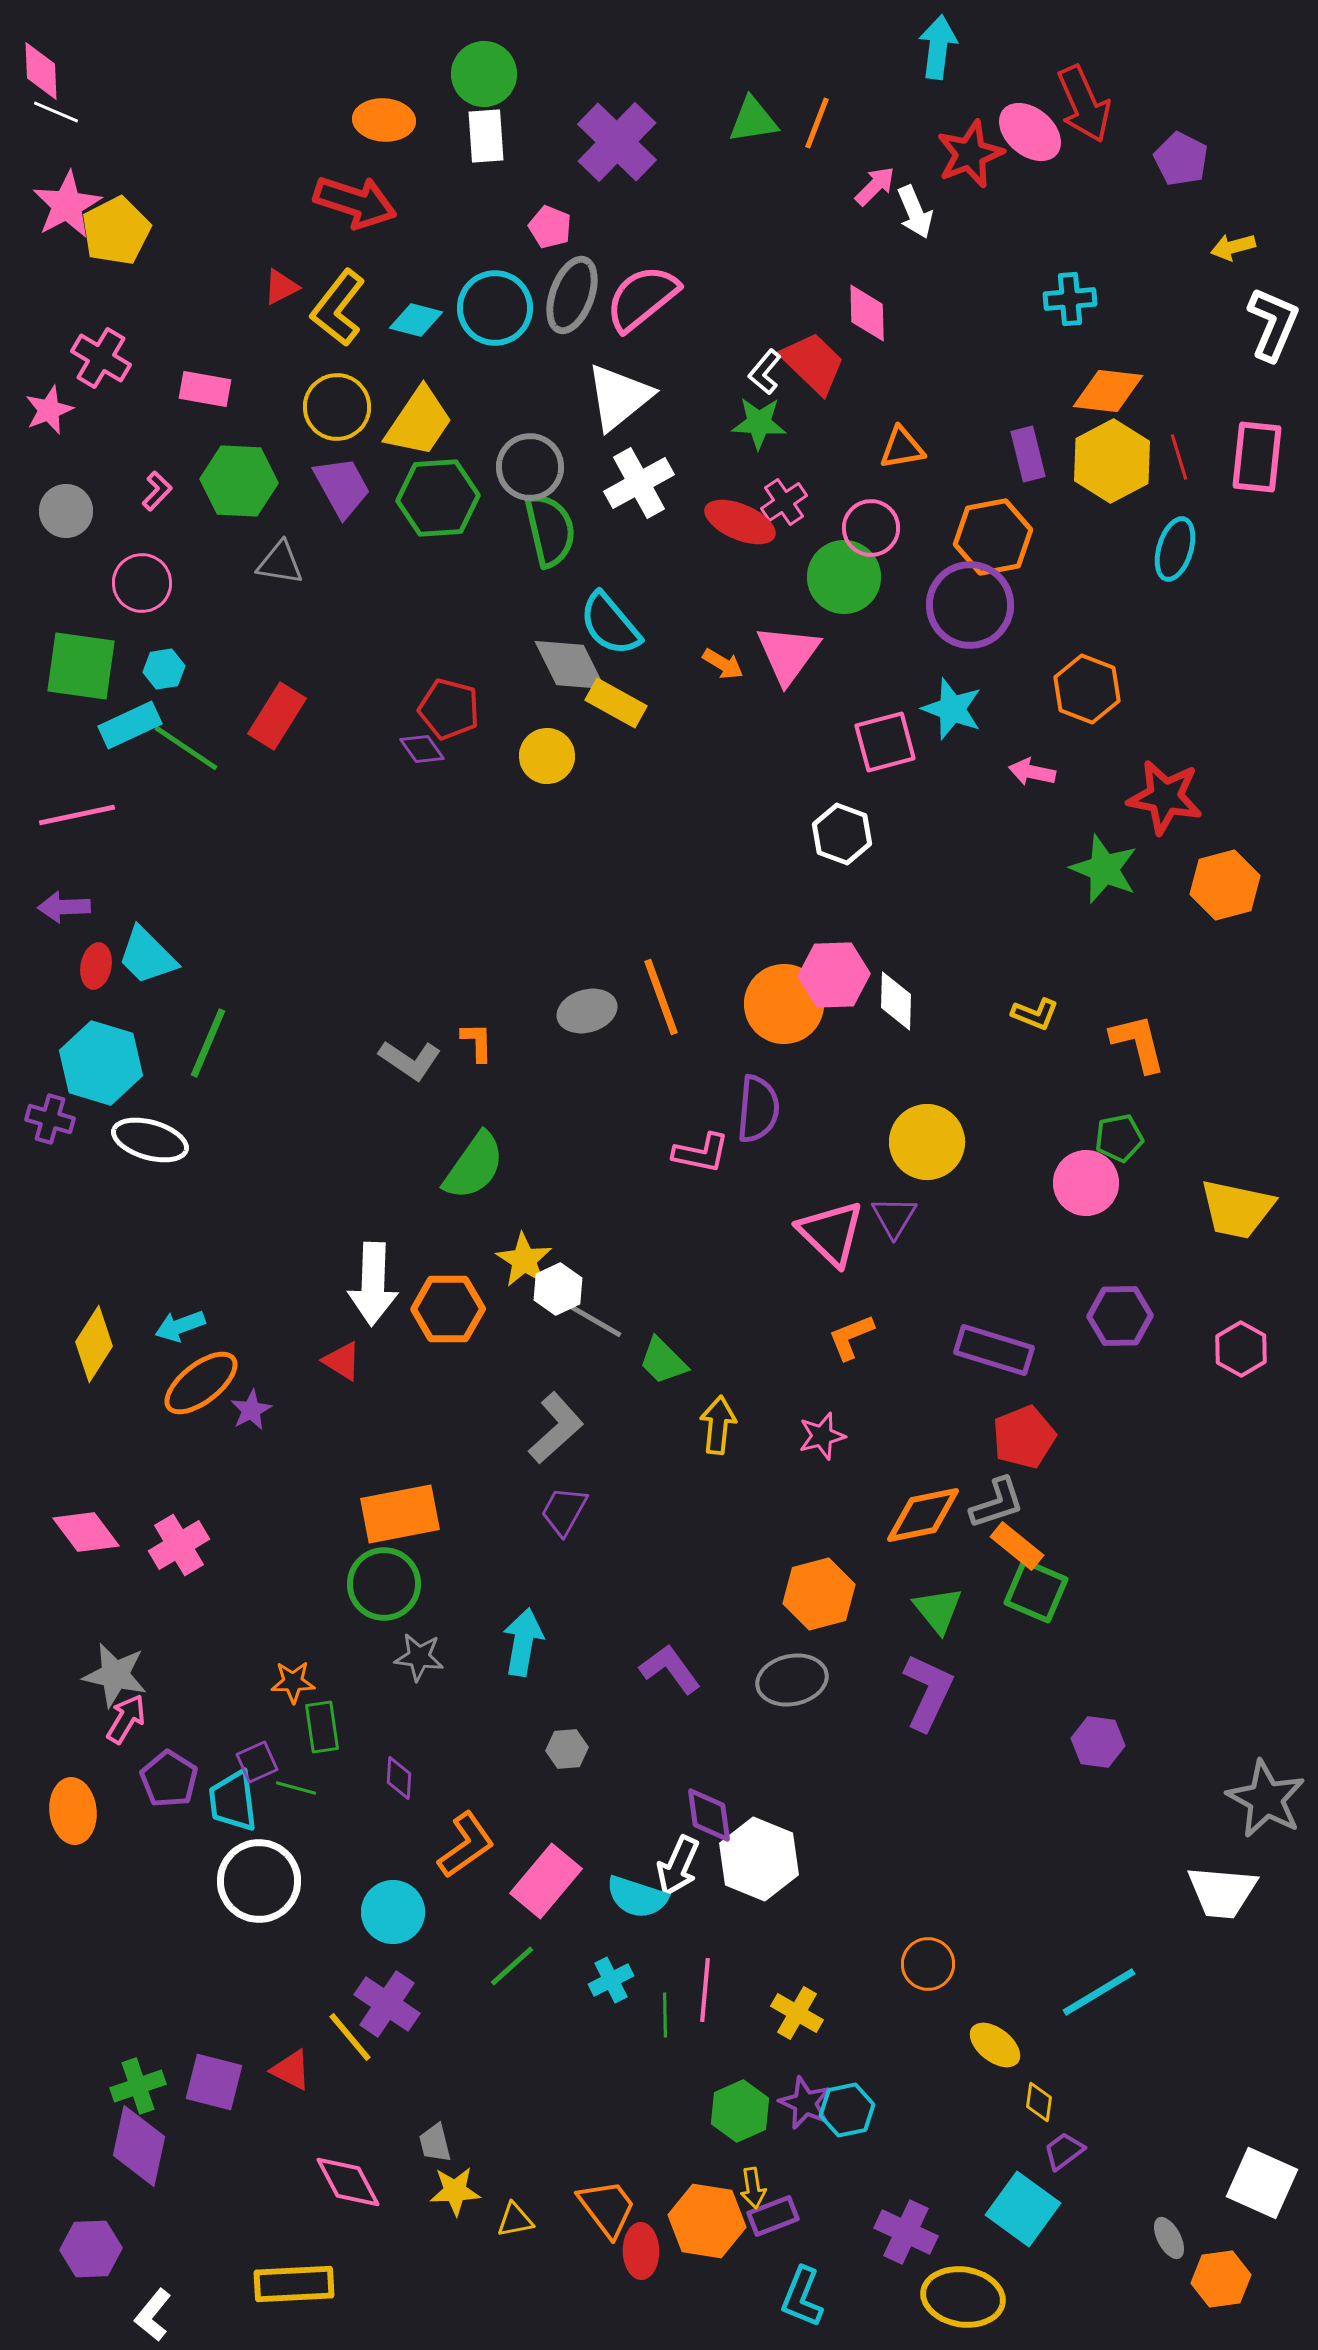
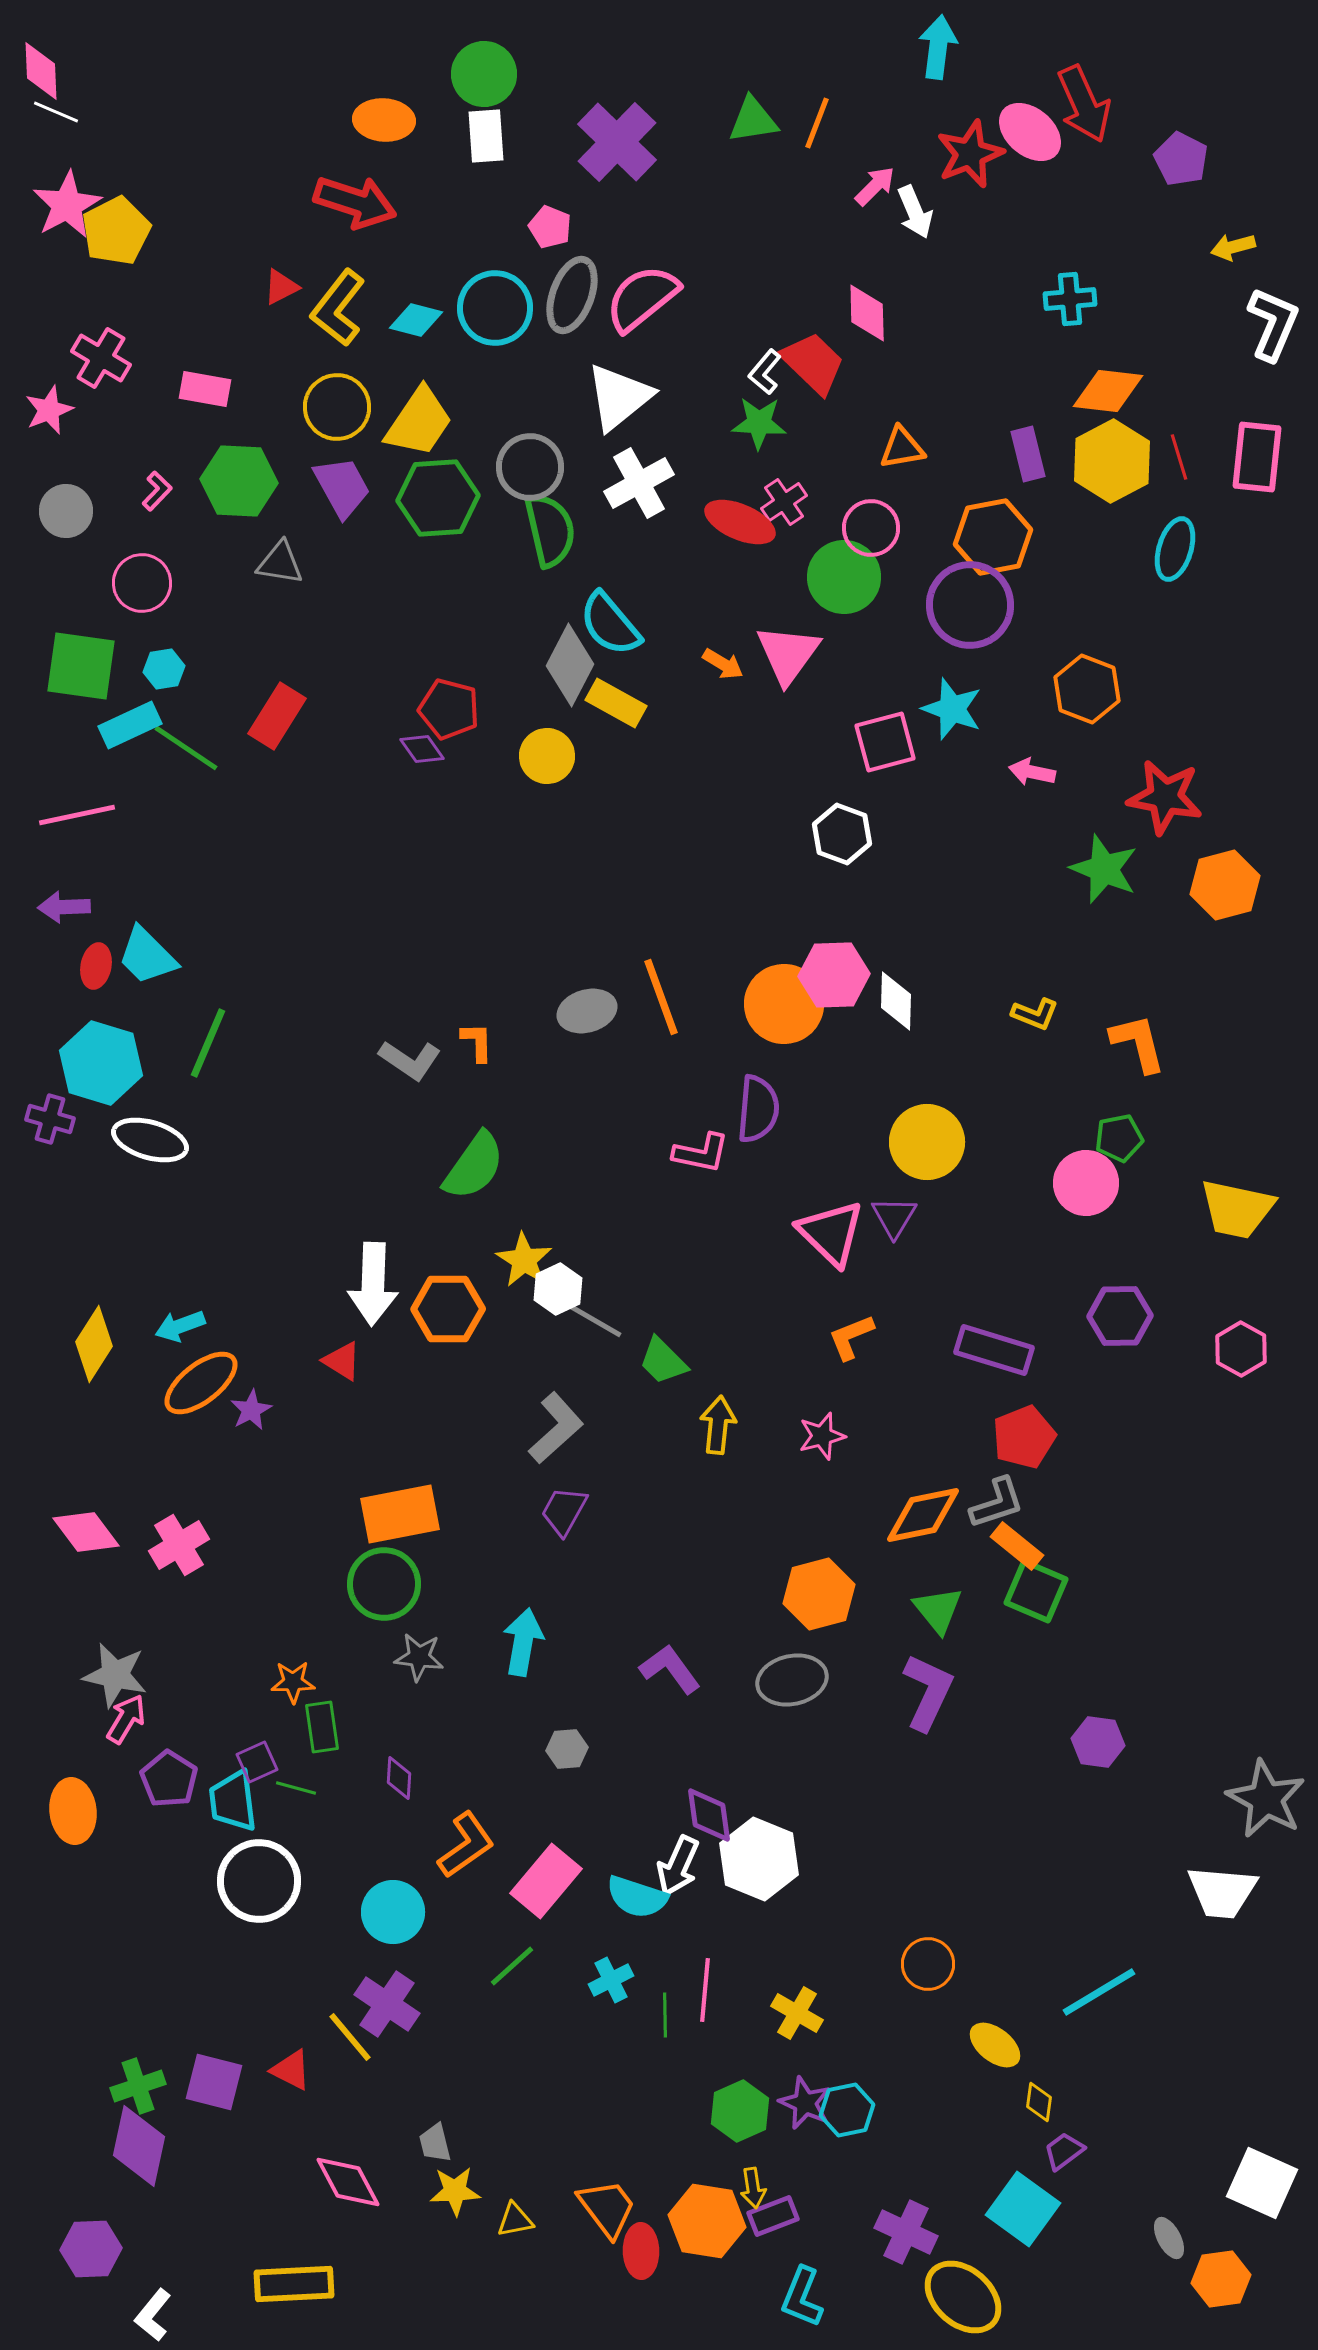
gray diamond at (570, 665): rotated 54 degrees clockwise
yellow ellipse at (963, 2297): rotated 32 degrees clockwise
